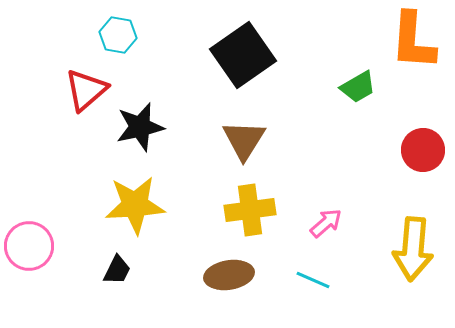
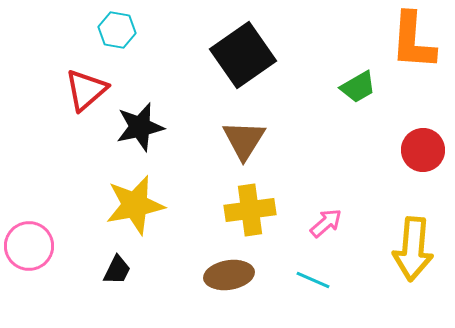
cyan hexagon: moved 1 px left, 5 px up
yellow star: rotated 8 degrees counterclockwise
